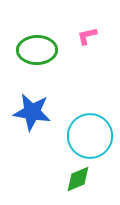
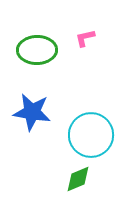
pink L-shape: moved 2 px left, 2 px down
cyan circle: moved 1 px right, 1 px up
